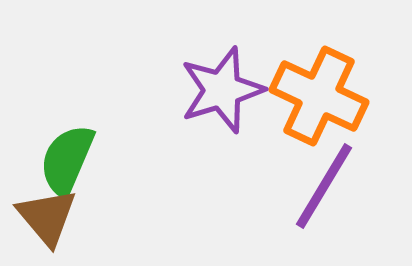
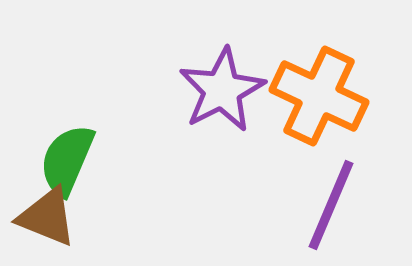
purple star: rotated 10 degrees counterclockwise
purple line: moved 7 px right, 19 px down; rotated 8 degrees counterclockwise
brown triangle: rotated 28 degrees counterclockwise
